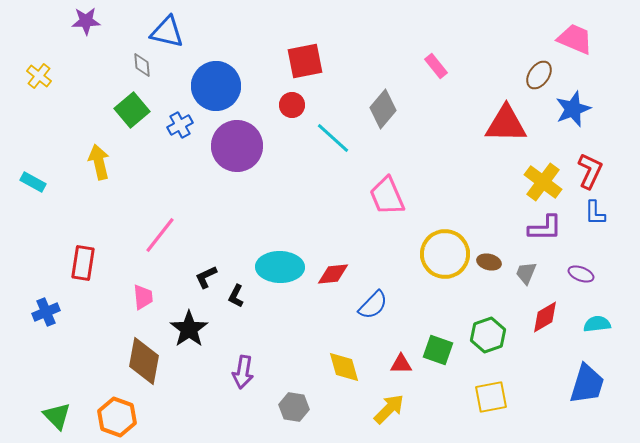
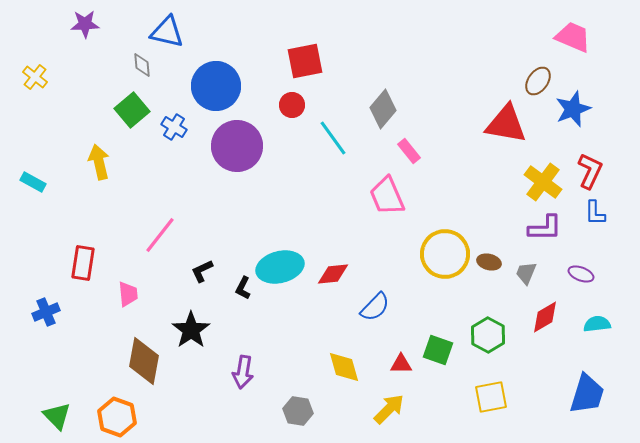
purple star at (86, 21): moved 1 px left, 3 px down
pink trapezoid at (575, 39): moved 2 px left, 2 px up
pink rectangle at (436, 66): moved 27 px left, 85 px down
brown ellipse at (539, 75): moved 1 px left, 6 px down
yellow cross at (39, 76): moved 4 px left, 1 px down
red triangle at (506, 124): rotated 9 degrees clockwise
blue cross at (180, 125): moved 6 px left, 2 px down; rotated 30 degrees counterclockwise
cyan line at (333, 138): rotated 12 degrees clockwise
cyan ellipse at (280, 267): rotated 15 degrees counterclockwise
black L-shape at (206, 277): moved 4 px left, 6 px up
black L-shape at (236, 296): moved 7 px right, 8 px up
pink trapezoid at (143, 297): moved 15 px left, 3 px up
blue semicircle at (373, 305): moved 2 px right, 2 px down
black star at (189, 329): moved 2 px right, 1 px down
green hexagon at (488, 335): rotated 12 degrees counterclockwise
blue trapezoid at (587, 384): moved 10 px down
gray hexagon at (294, 407): moved 4 px right, 4 px down
